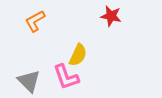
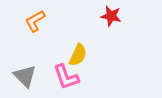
gray triangle: moved 4 px left, 5 px up
